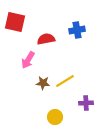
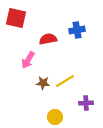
red square: moved 1 px right, 4 px up
red semicircle: moved 2 px right
